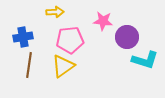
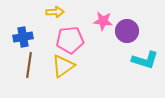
purple circle: moved 6 px up
